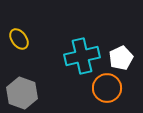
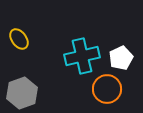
orange circle: moved 1 px down
gray hexagon: rotated 20 degrees clockwise
